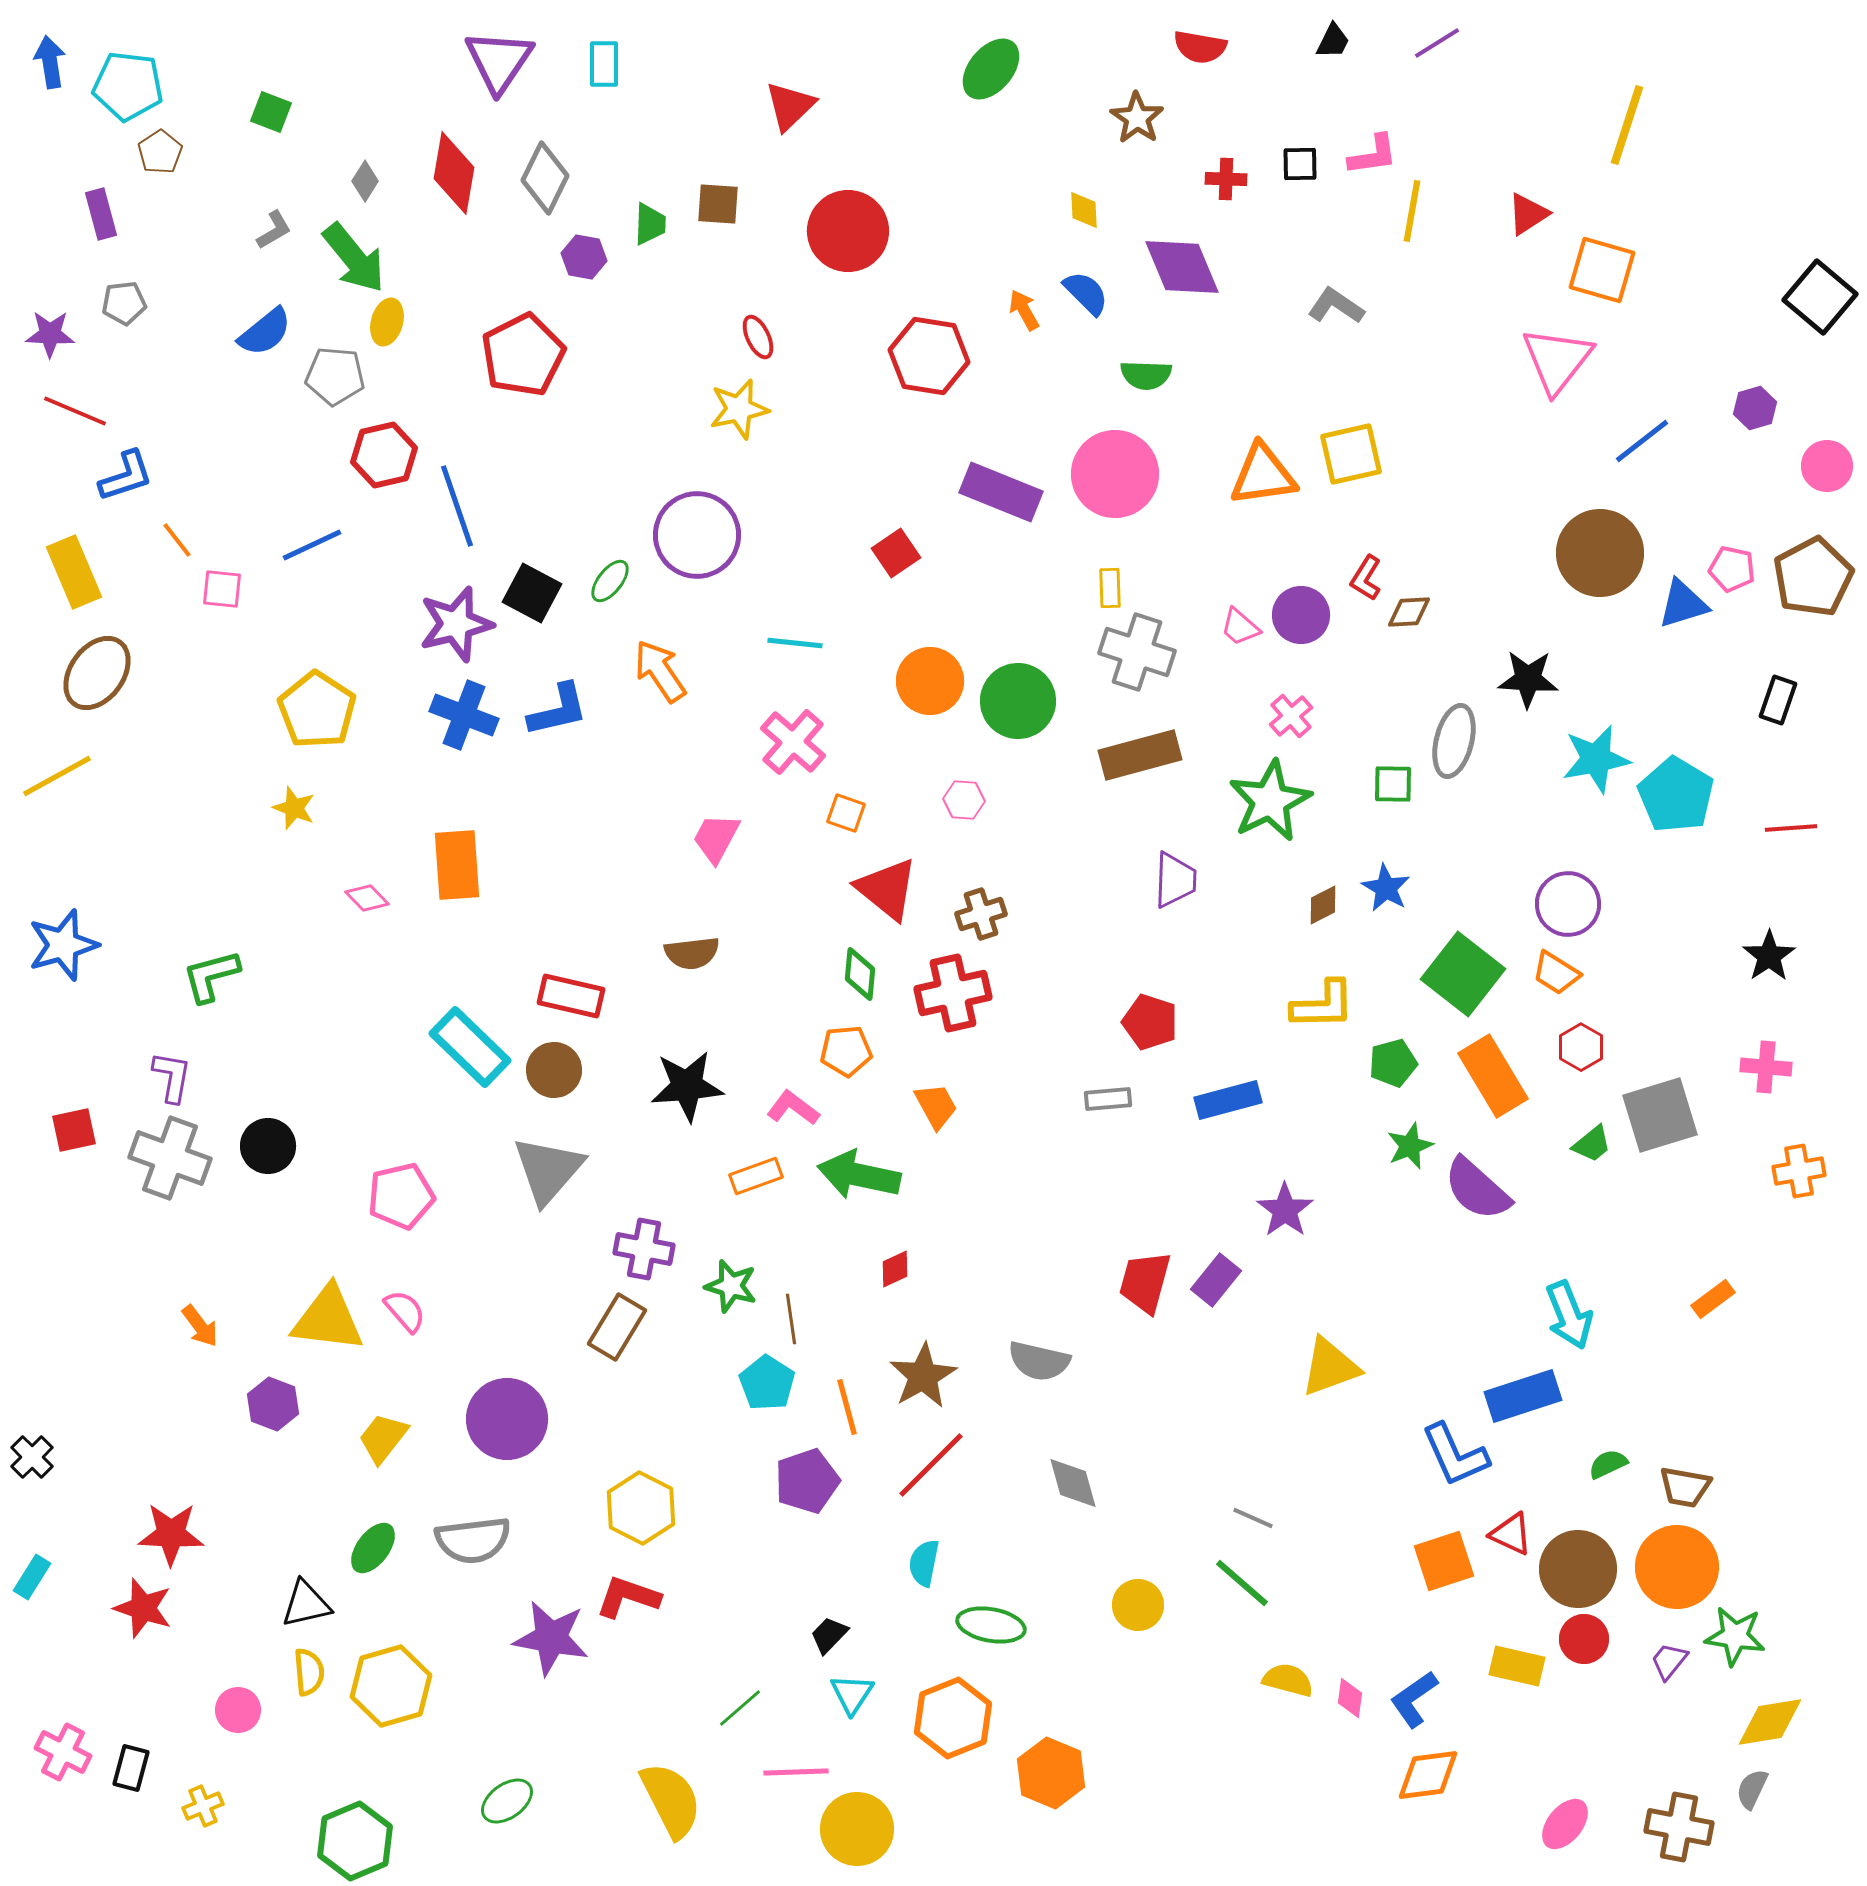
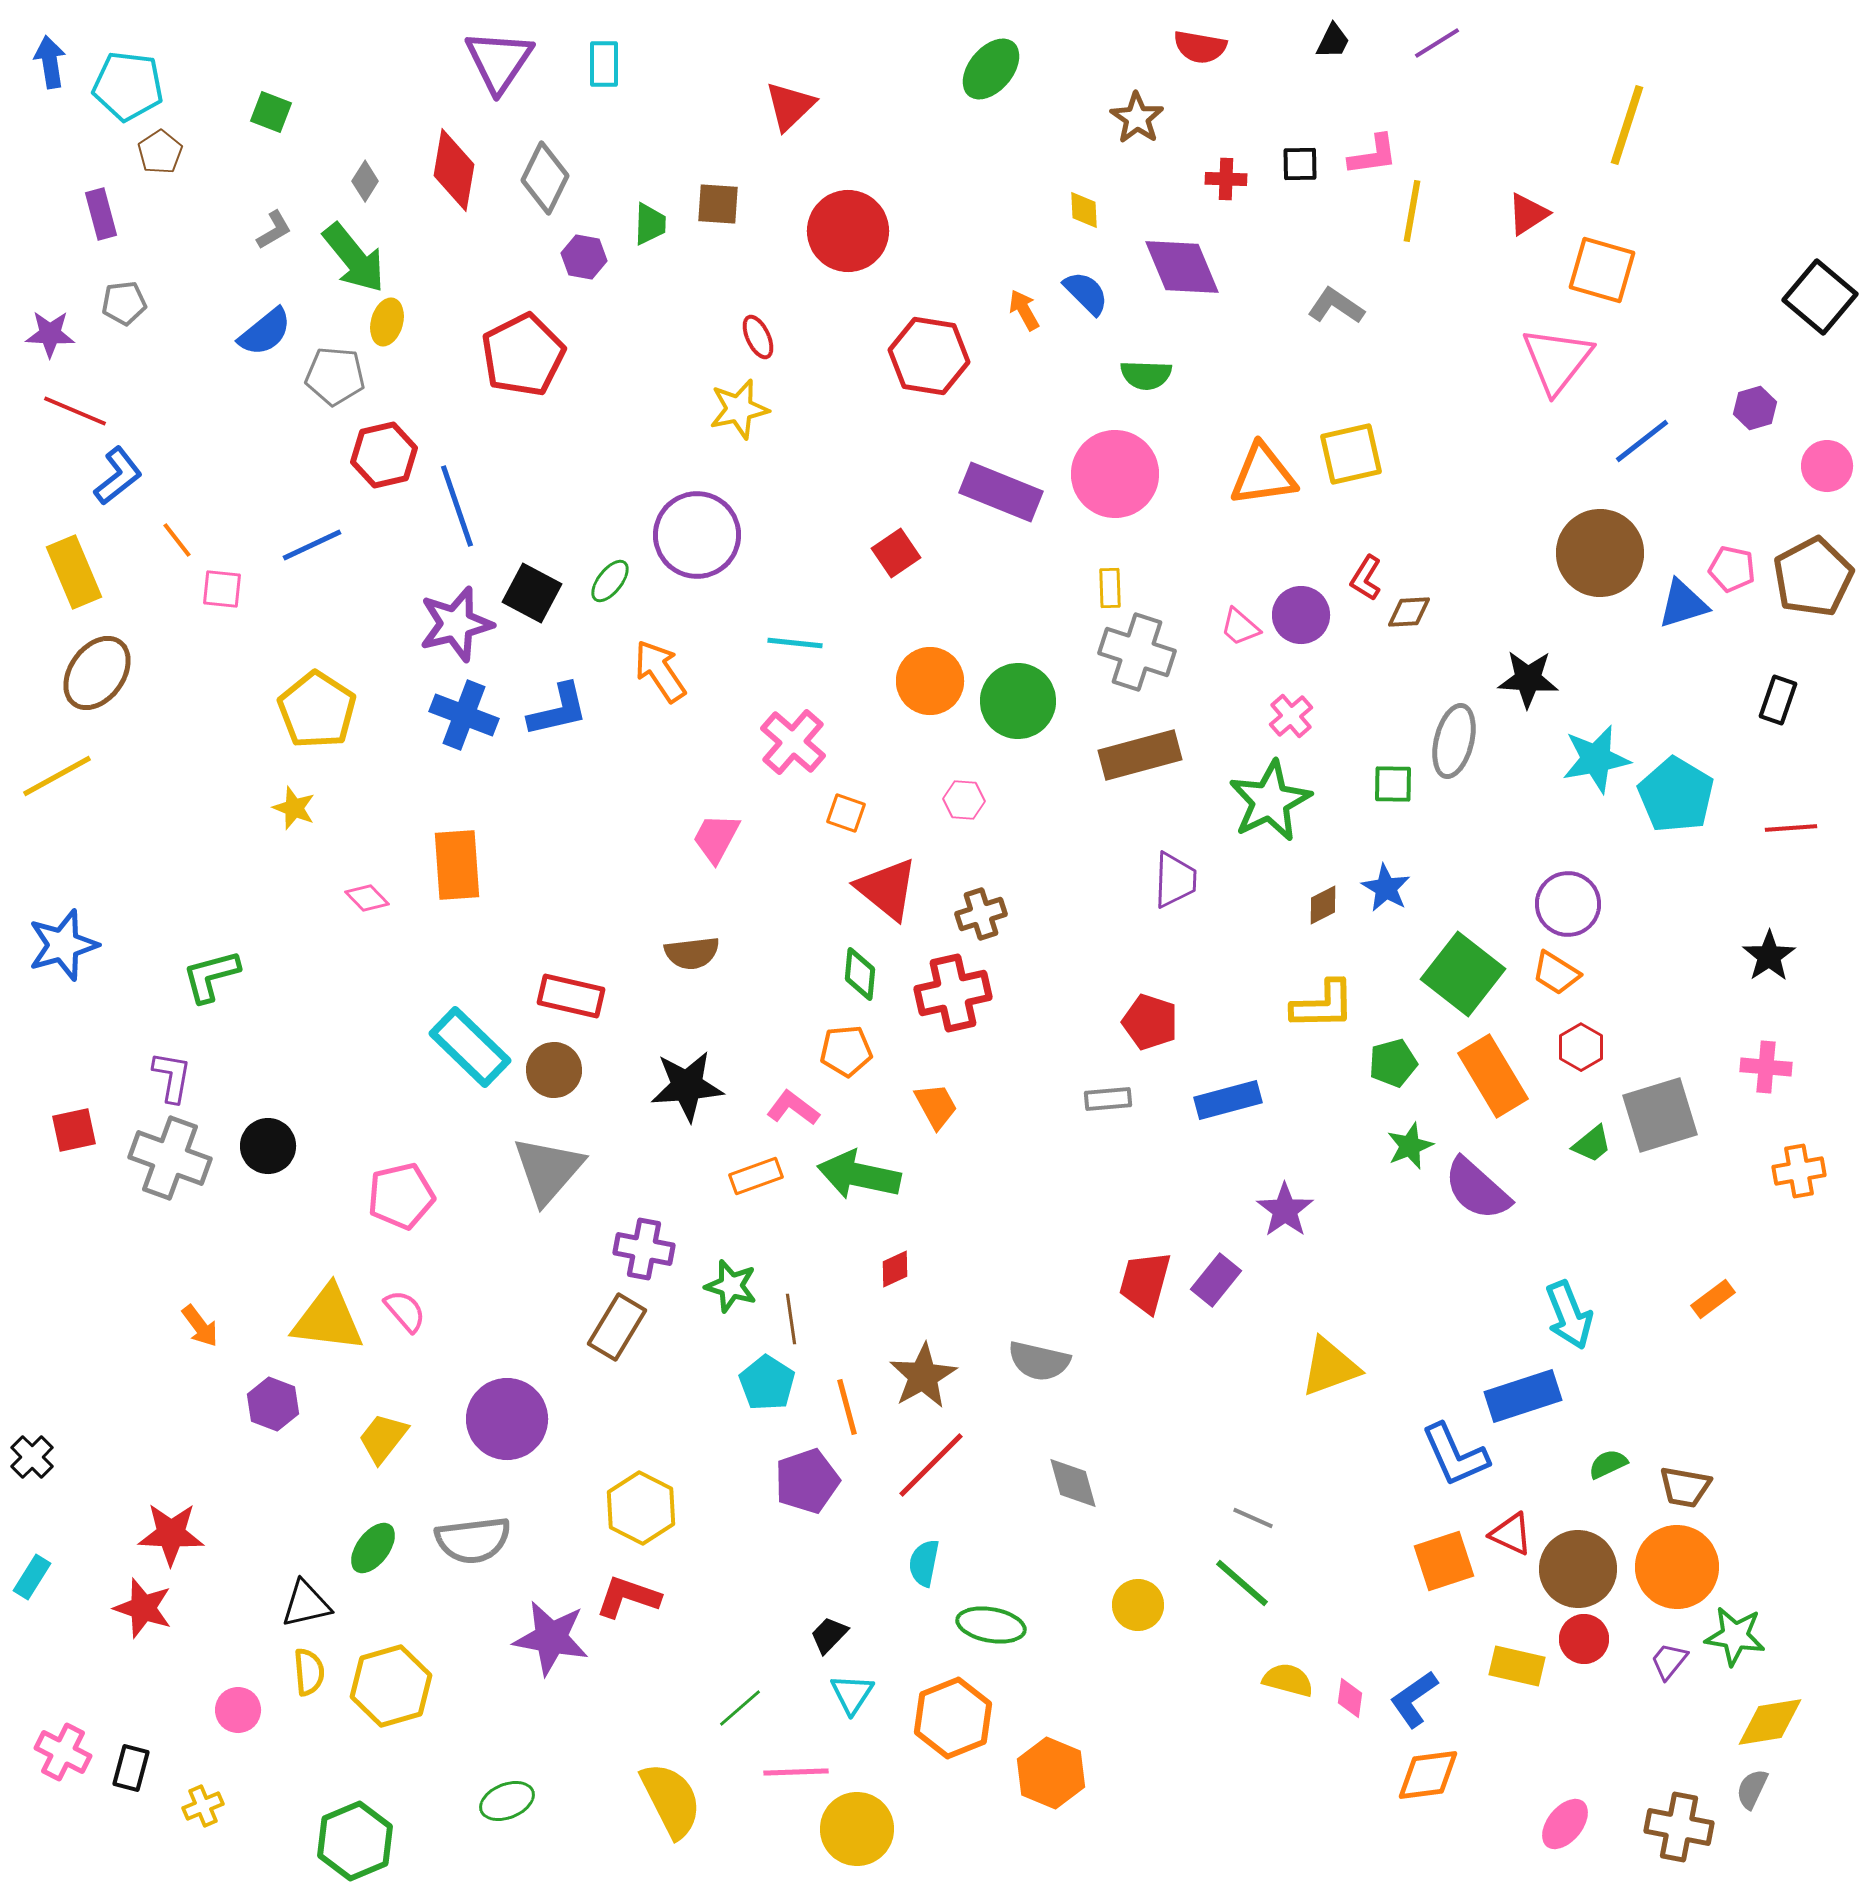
red diamond at (454, 173): moved 3 px up
blue L-shape at (126, 476): moved 8 px left; rotated 20 degrees counterclockwise
green ellipse at (507, 1801): rotated 14 degrees clockwise
